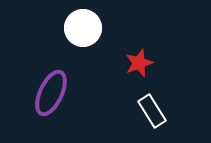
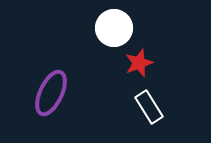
white circle: moved 31 px right
white rectangle: moved 3 px left, 4 px up
